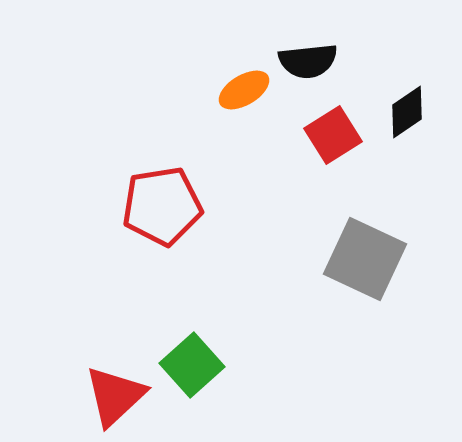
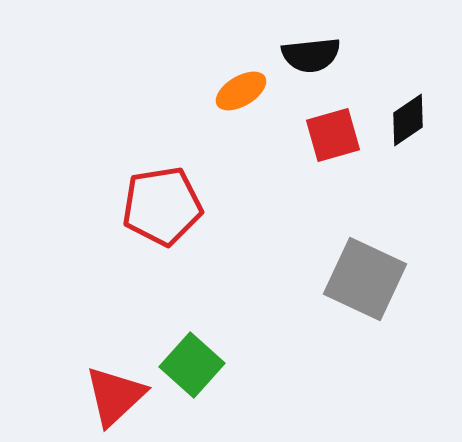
black semicircle: moved 3 px right, 6 px up
orange ellipse: moved 3 px left, 1 px down
black diamond: moved 1 px right, 8 px down
red square: rotated 16 degrees clockwise
gray square: moved 20 px down
green square: rotated 6 degrees counterclockwise
